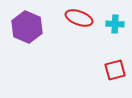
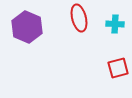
red ellipse: rotated 56 degrees clockwise
red square: moved 3 px right, 2 px up
